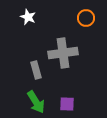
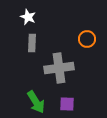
orange circle: moved 1 px right, 21 px down
gray cross: moved 4 px left, 15 px down
gray rectangle: moved 4 px left, 27 px up; rotated 18 degrees clockwise
